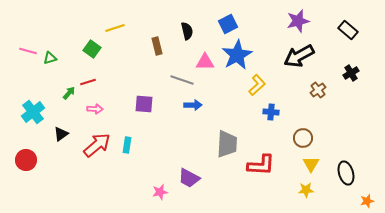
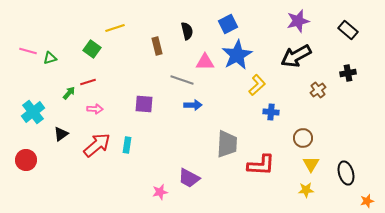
black arrow: moved 3 px left
black cross: moved 3 px left; rotated 21 degrees clockwise
